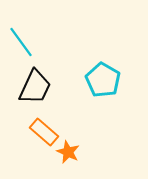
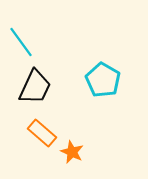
orange rectangle: moved 2 px left, 1 px down
orange star: moved 4 px right
